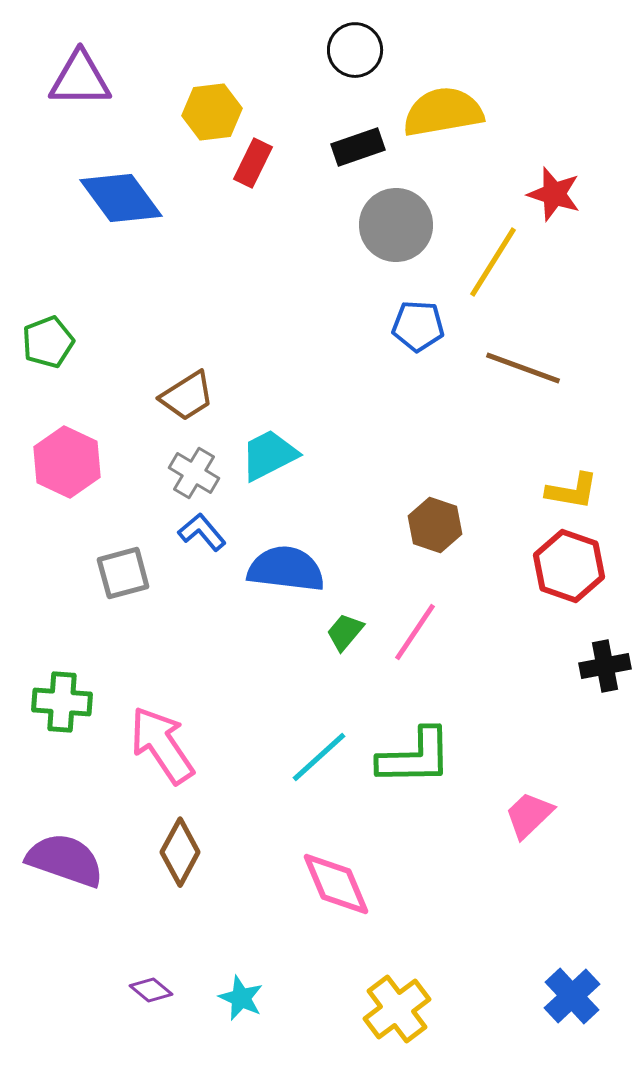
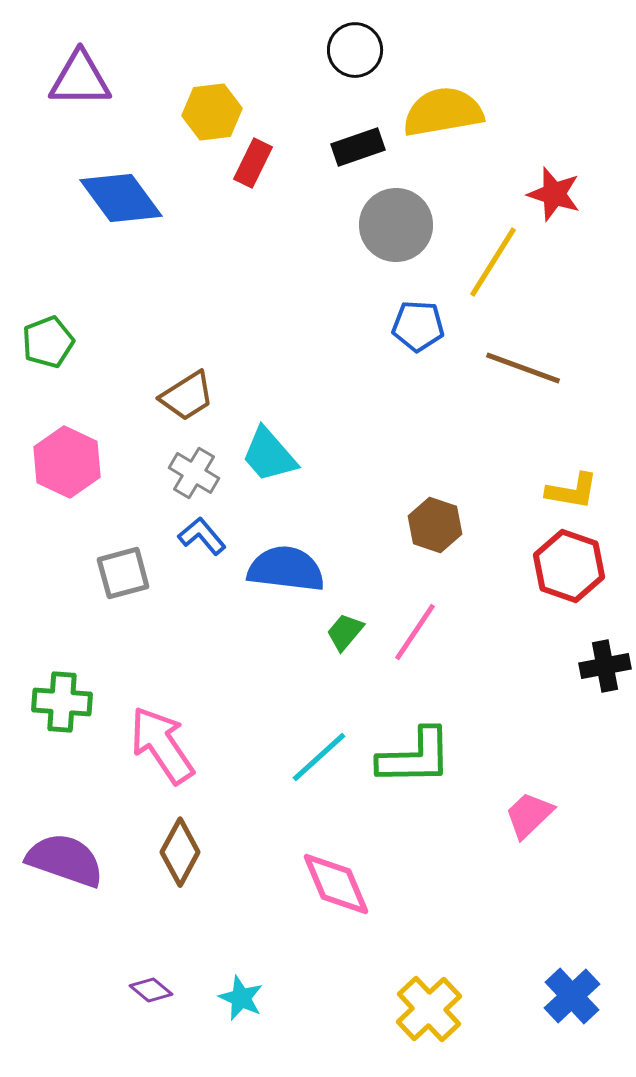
cyan trapezoid: rotated 104 degrees counterclockwise
blue L-shape: moved 4 px down
yellow cross: moved 32 px right; rotated 6 degrees counterclockwise
